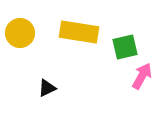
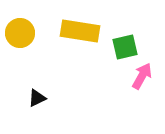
yellow rectangle: moved 1 px right, 1 px up
black triangle: moved 10 px left, 10 px down
